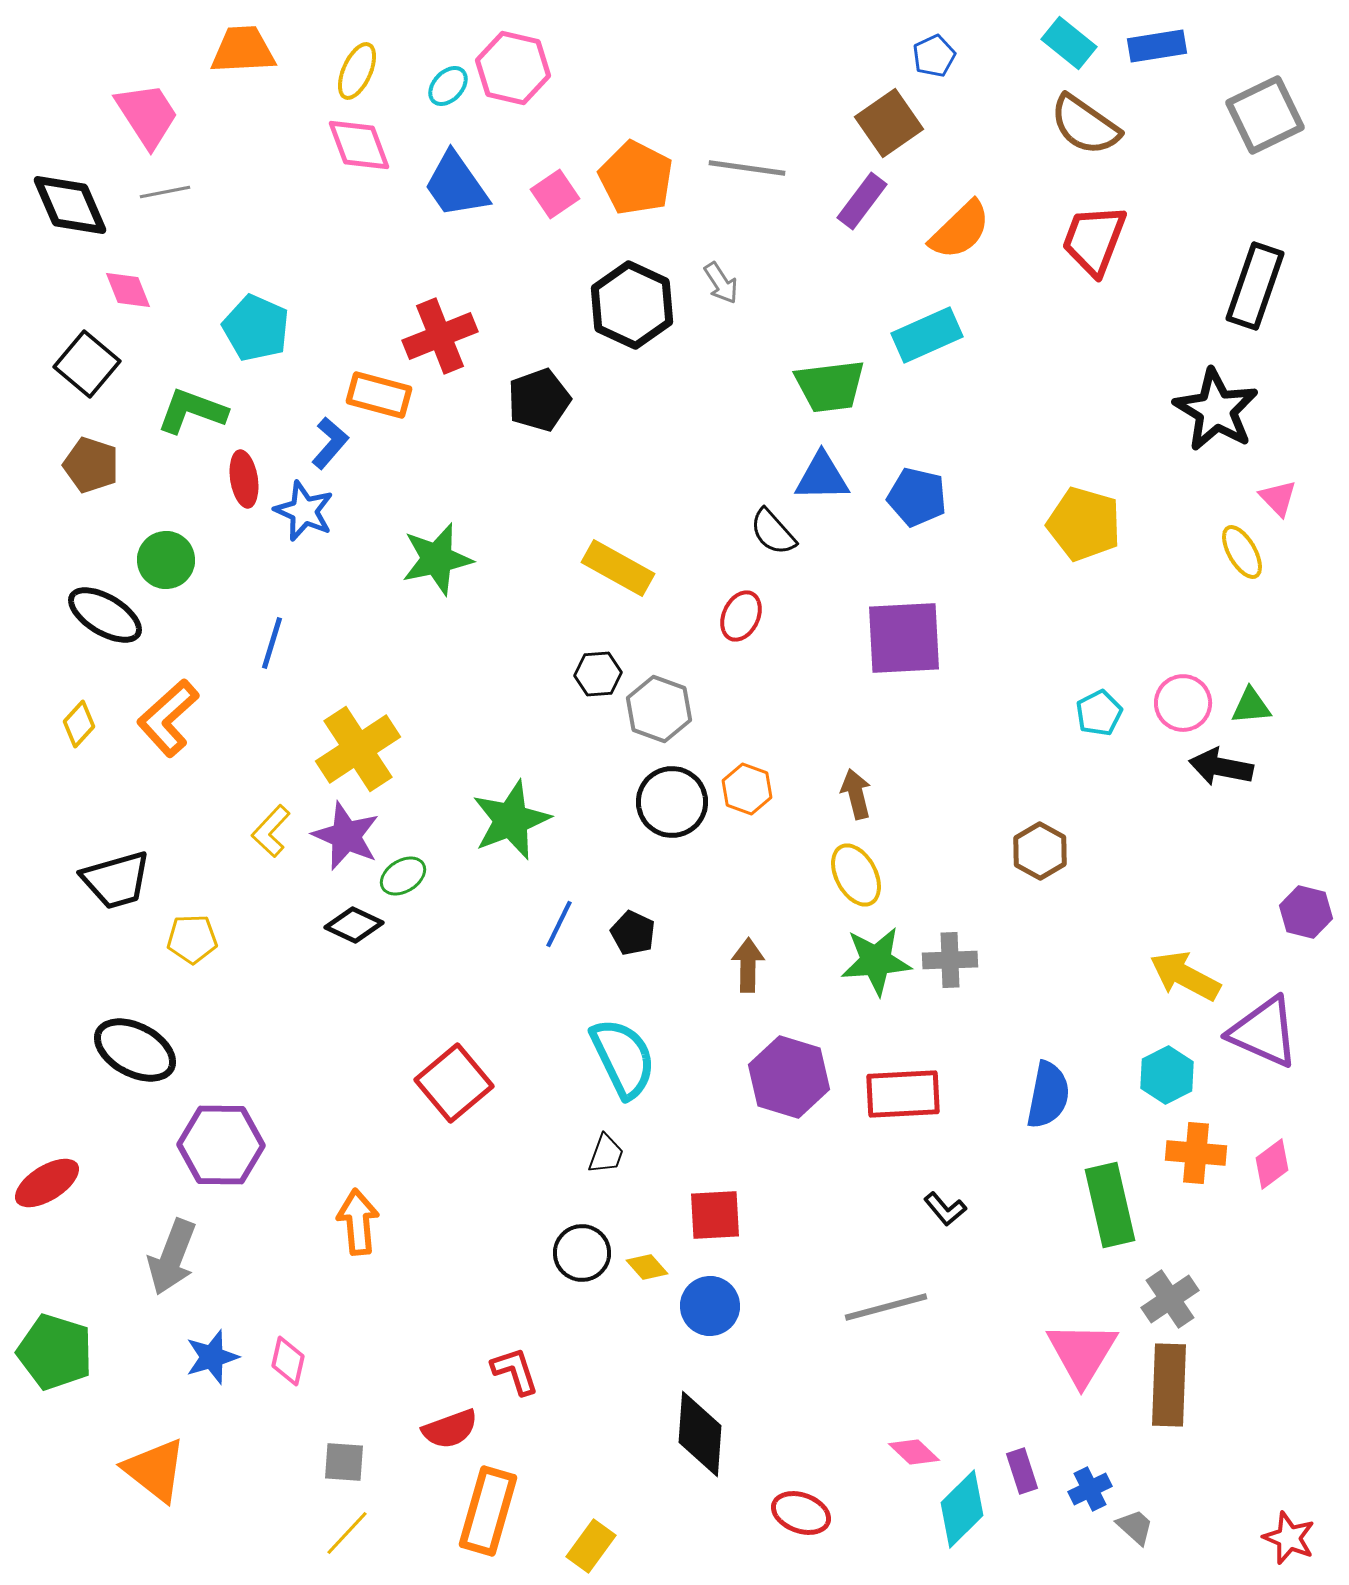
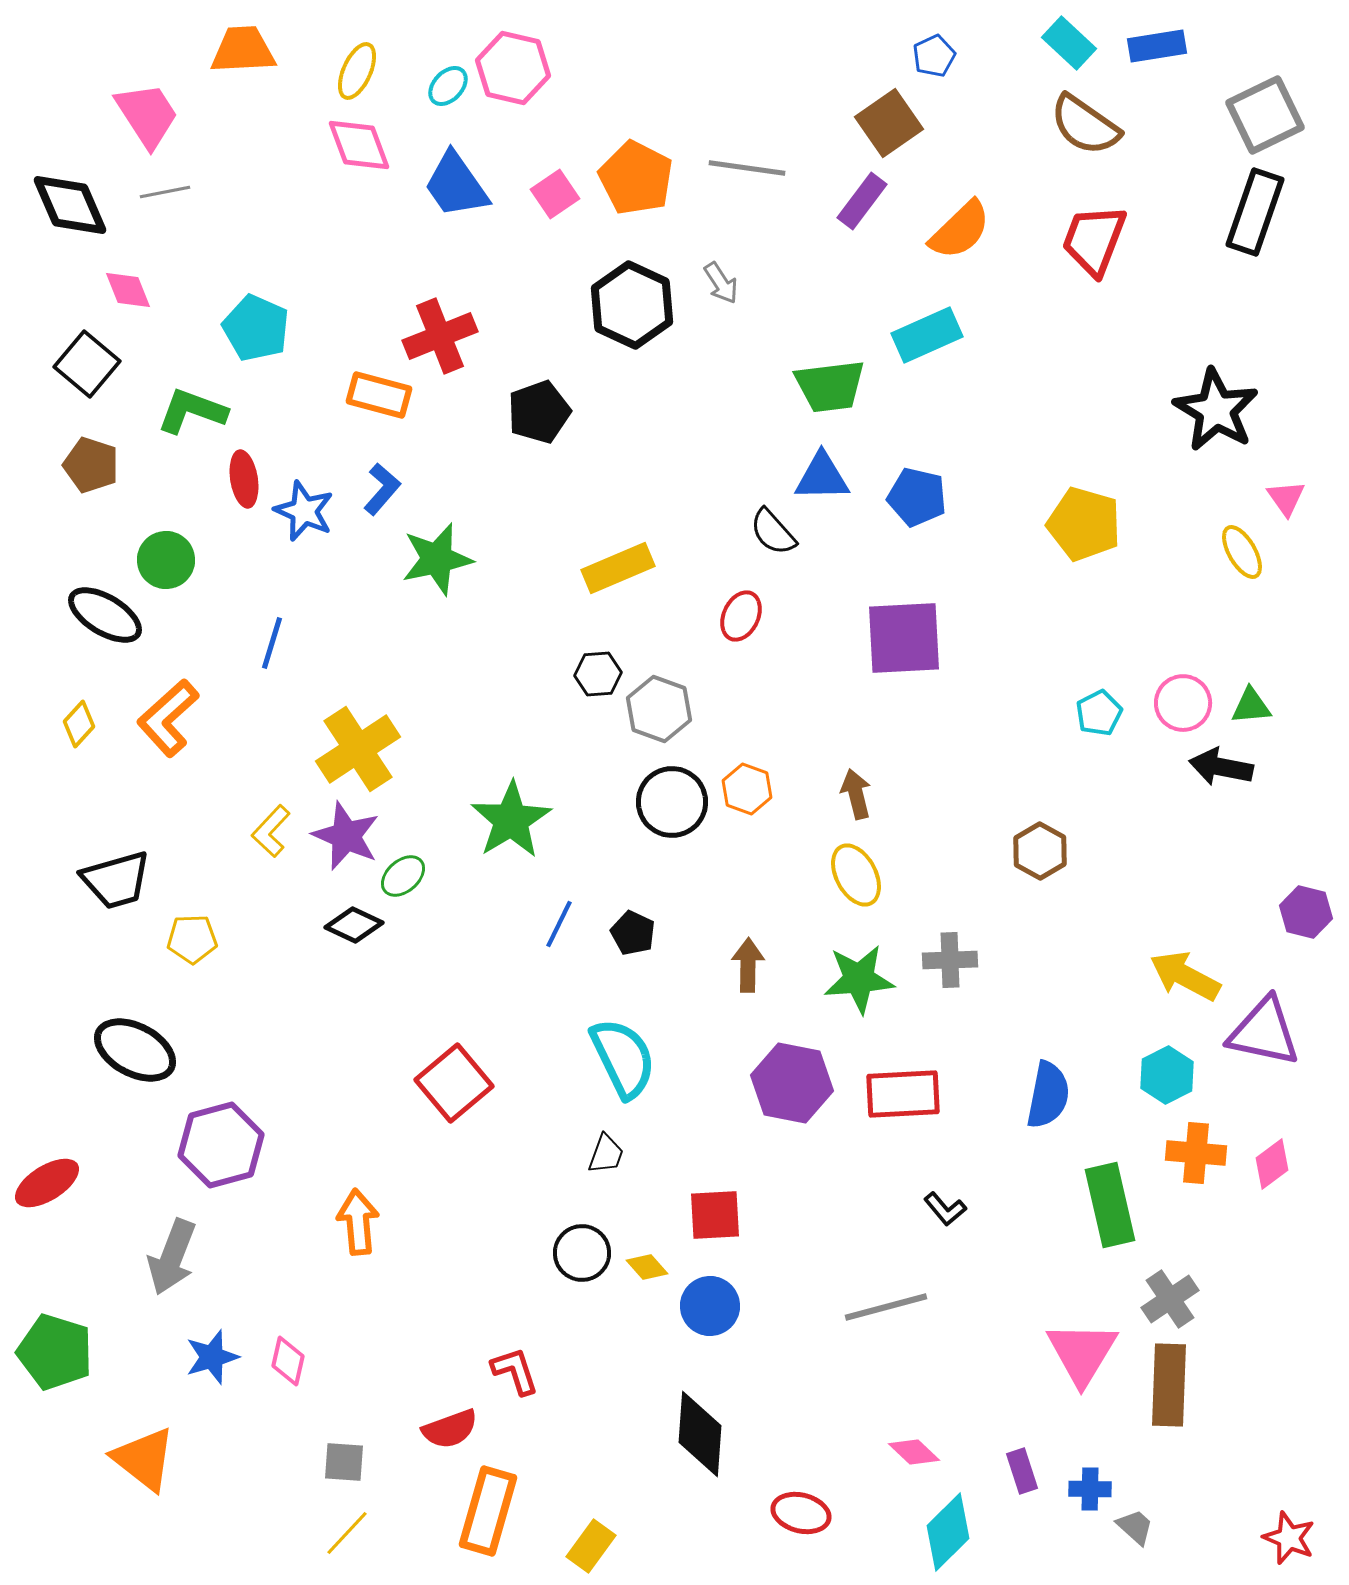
cyan rectangle at (1069, 43): rotated 4 degrees clockwise
black rectangle at (1255, 286): moved 74 px up
black pentagon at (539, 400): moved 12 px down
blue L-shape at (330, 443): moved 52 px right, 46 px down
pink triangle at (1278, 498): moved 8 px right; rotated 9 degrees clockwise
yellow rectangle at (618, 568): rotated 52 degrees counterclockwise
green star at (511, 820): rotated 10 degrees counterclockwise
green ellipse at (403, 876): rotated 9 degrees counterclockwise
green star at (876, 961): moved 17 px left, 18 px down
purple triangle at (1264, 1032): rotated 12 degrees counterclockwise
purple hexagon at (789, 1077): moved 3 px right, 6 px down; rotated 6 degrees counterclockwise
purple hexagon at (221, 1145): rotated 16 degrees counterclockwise
orange triangle at (155, 1470): moved 11 px left, 11 px up
blue cross at (1090, 1489): rotated 27 degrees clockwise
cyan diamond at (962, 1509): moved 14 px left, 23 px down
red ellipse at (801, 1513): rotated 6 degrees counterclockwise
